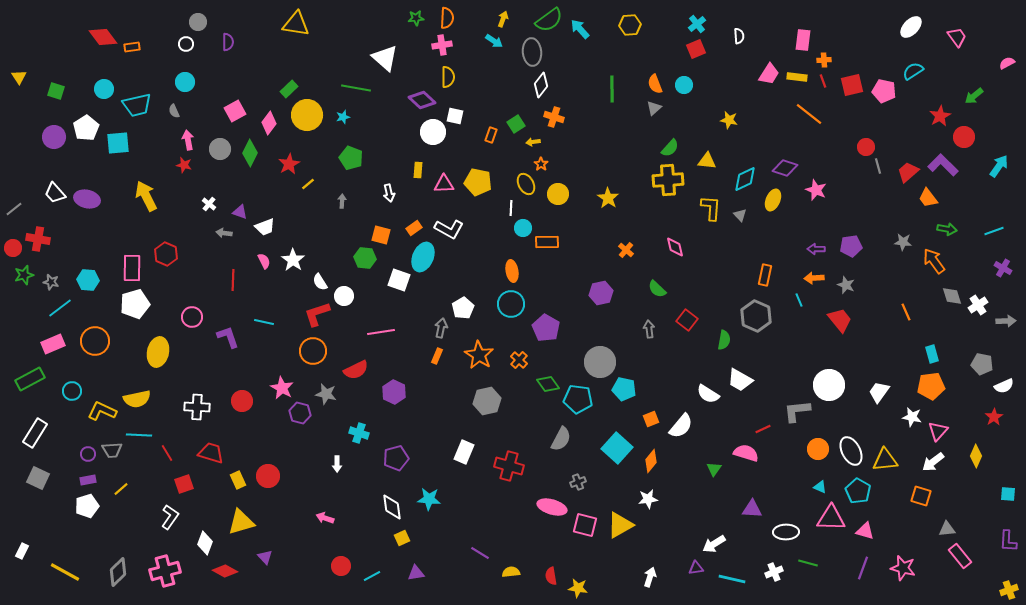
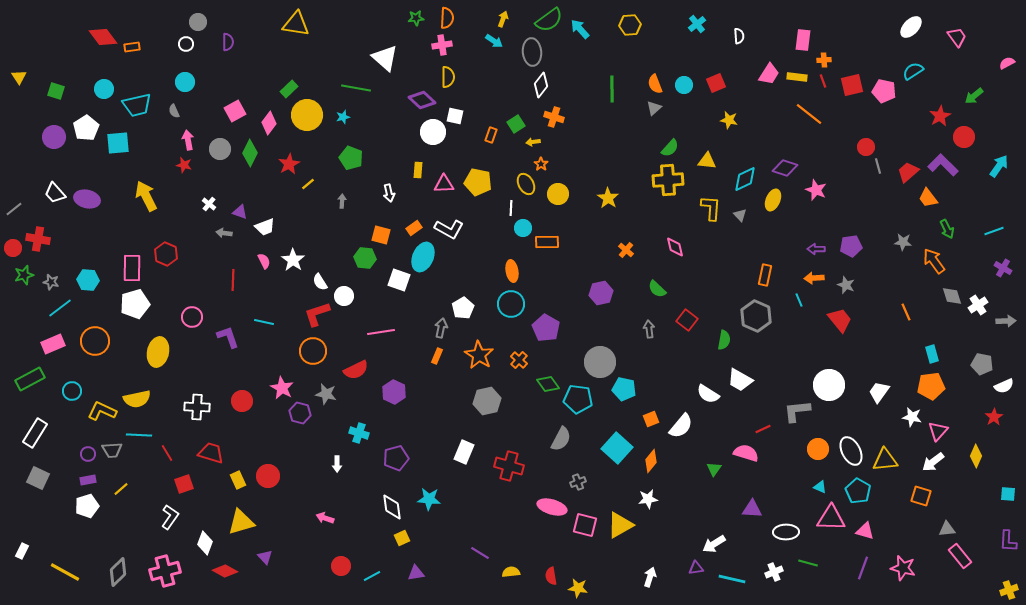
red square at (696, 49): moved 20 px right, 34 px down
green arrow at (947, 229): rotated 54 degrees clockwise
